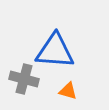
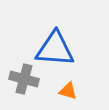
blue triangle: moved 2 px up
